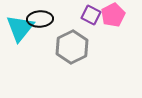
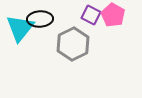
pink pentagon: rotated 15 degrees counterclockwise
gray hexagon: moved 1 px right, 3 px up
